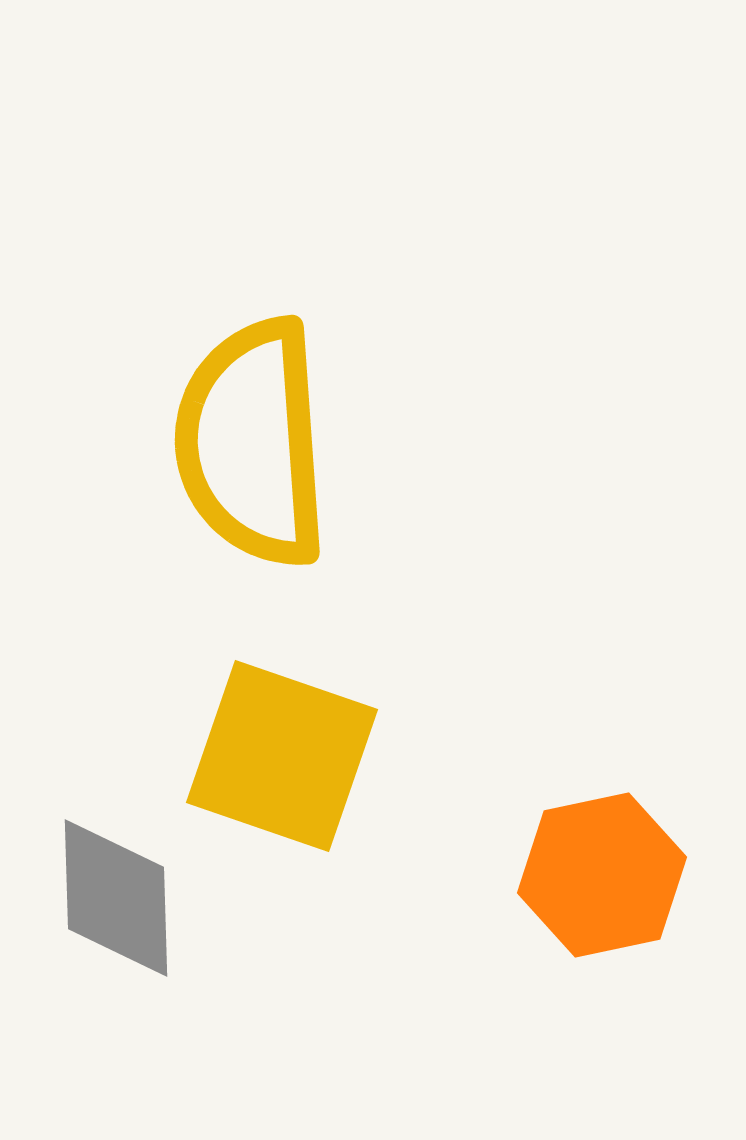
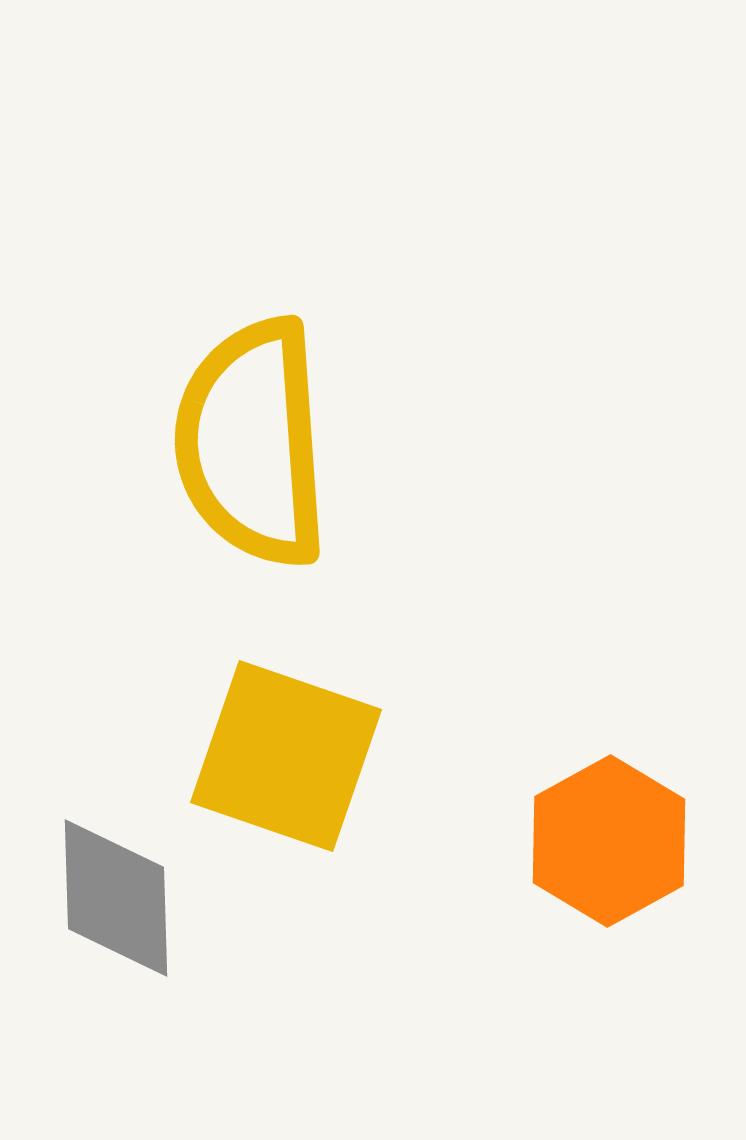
yellow square: moved 4 px right
orange hexagon: moved 7 px right, 34 px up; rotated 17 degrees counterclockwise
